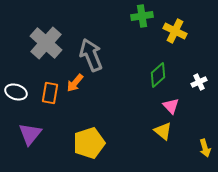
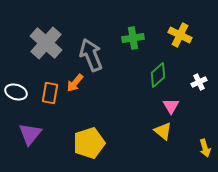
green cross: moved 9 px left, 22 px down
yellow cross: moved 5 px right, 4 px down
pink triangle: rotated 12 degrees clockwise
